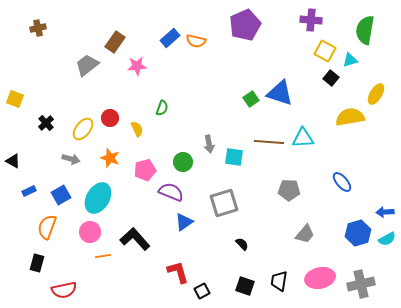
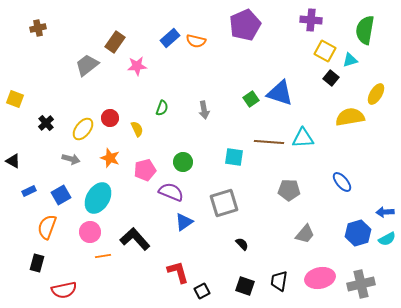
gray arrow at (209, 144): moved 5 px left, 34 px up
